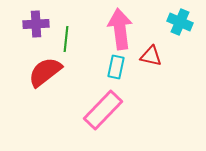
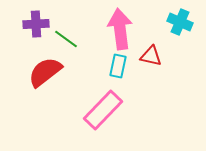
green line: rotated 60 degrees counterclockwise
cyan rectangle: moved 2 px right, 1 px up
